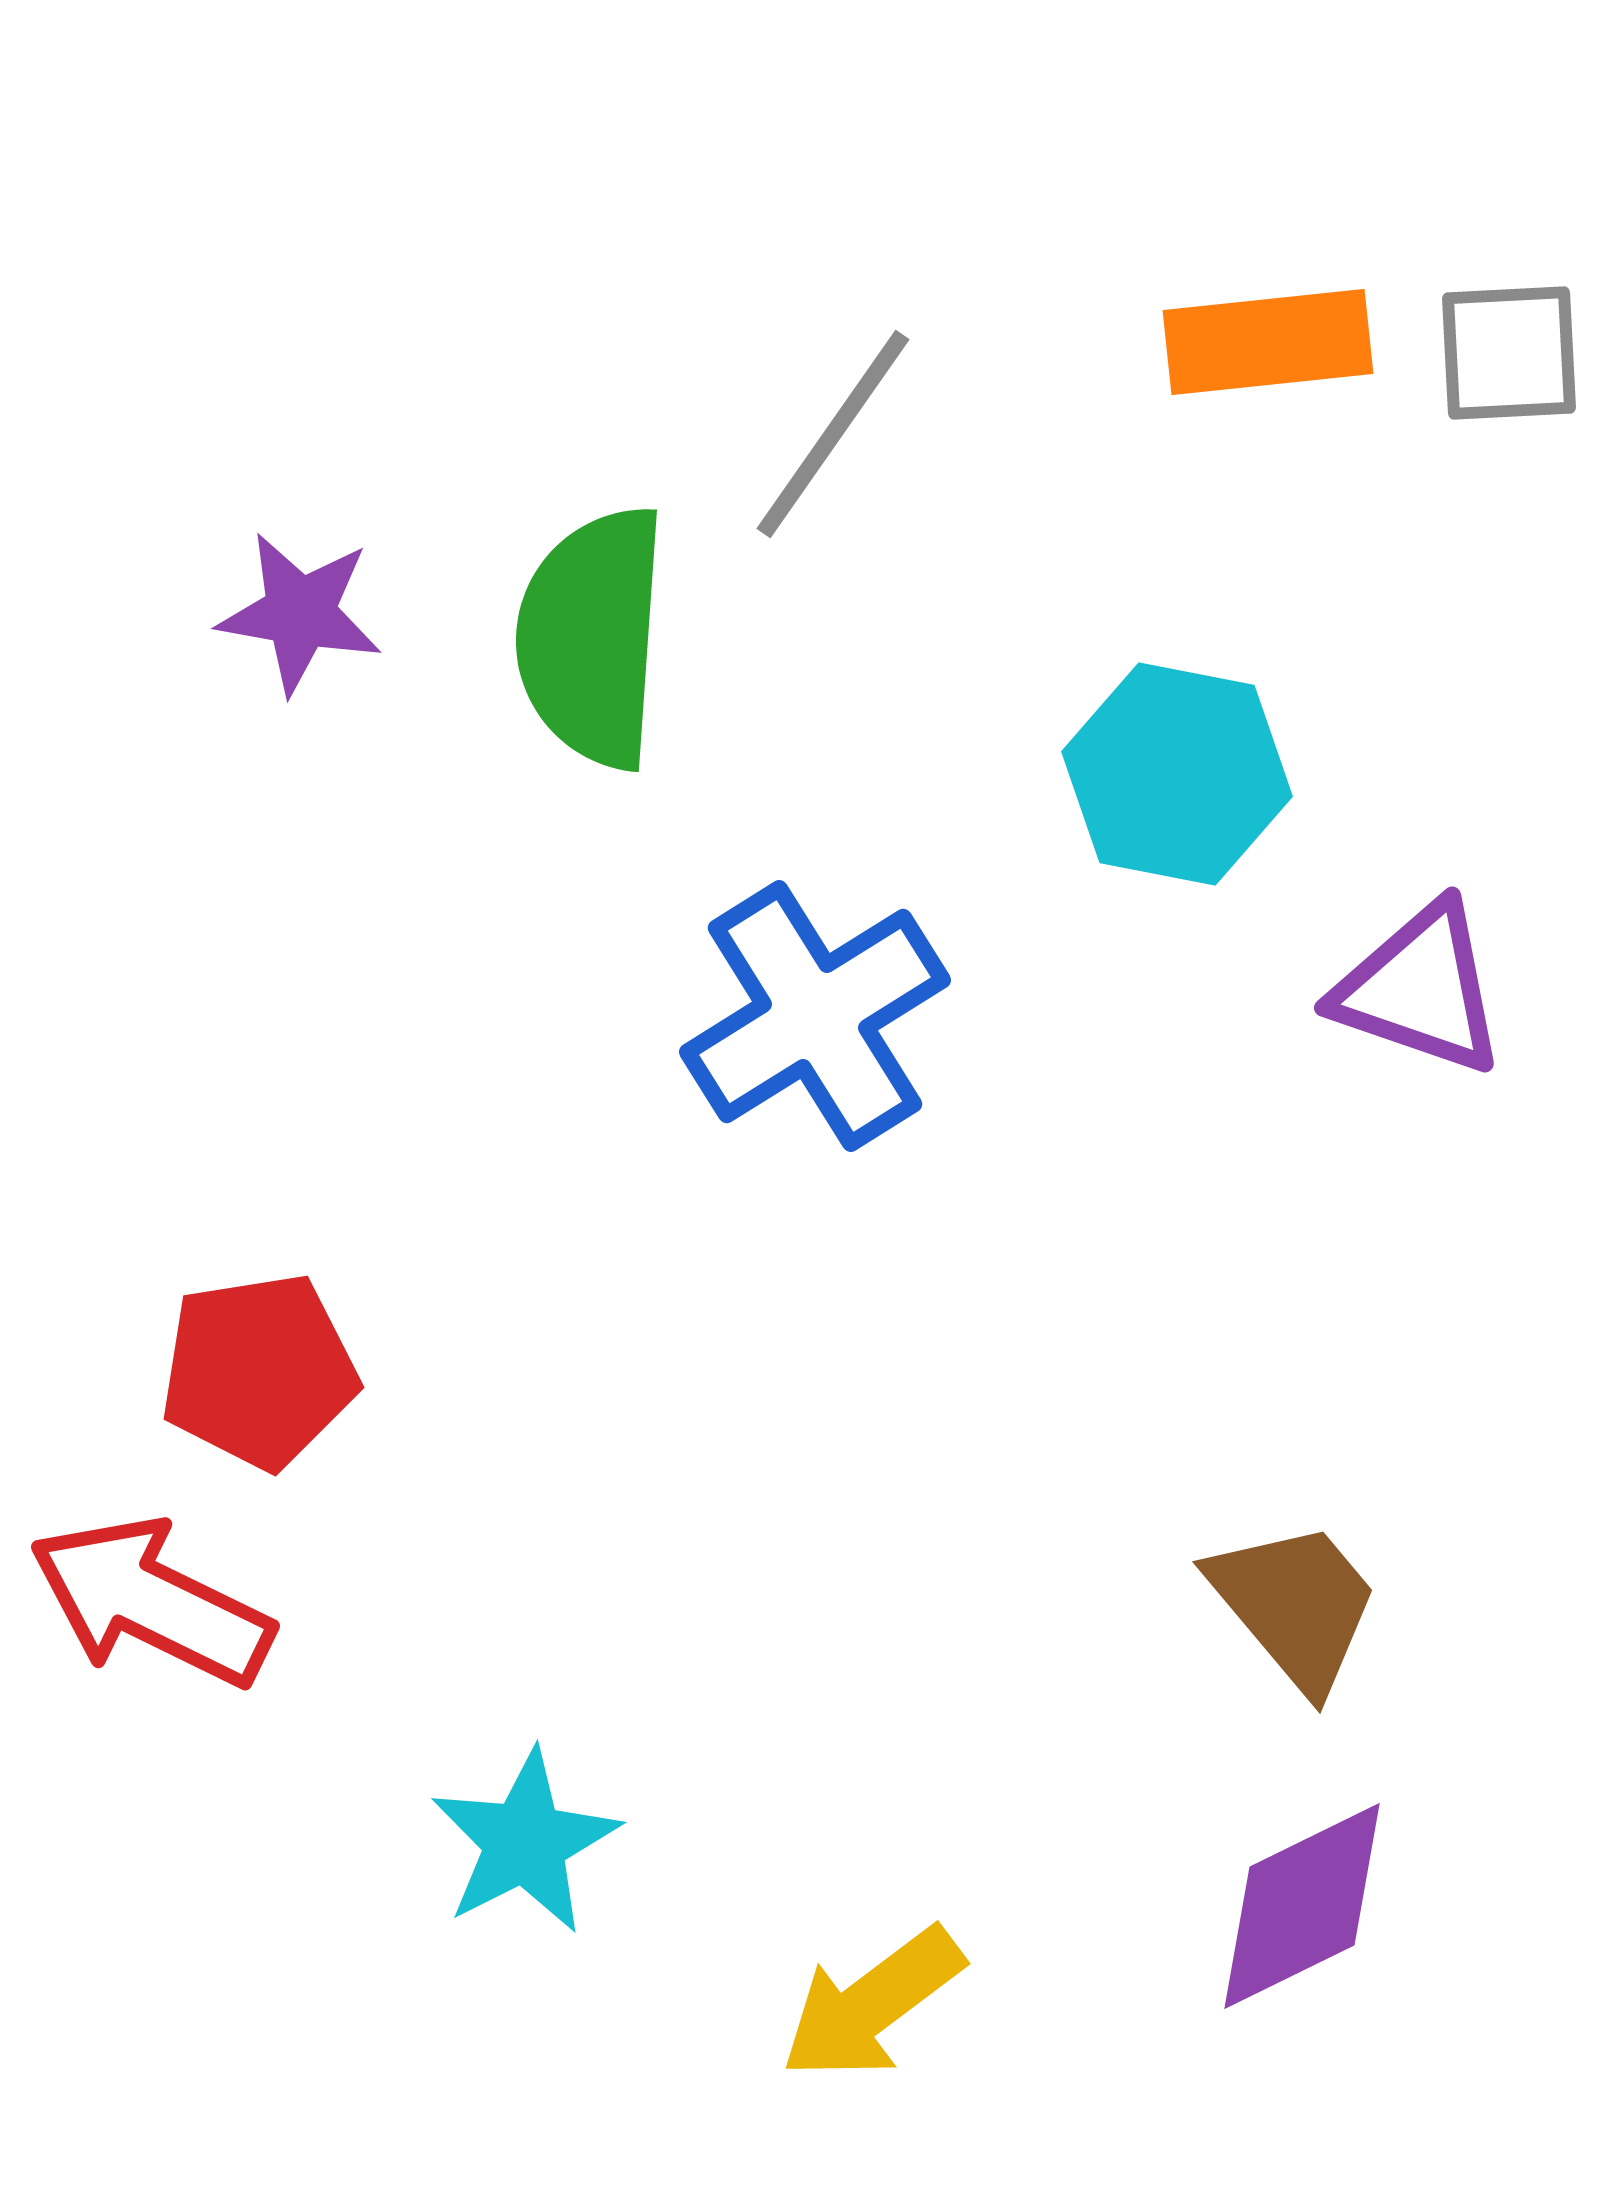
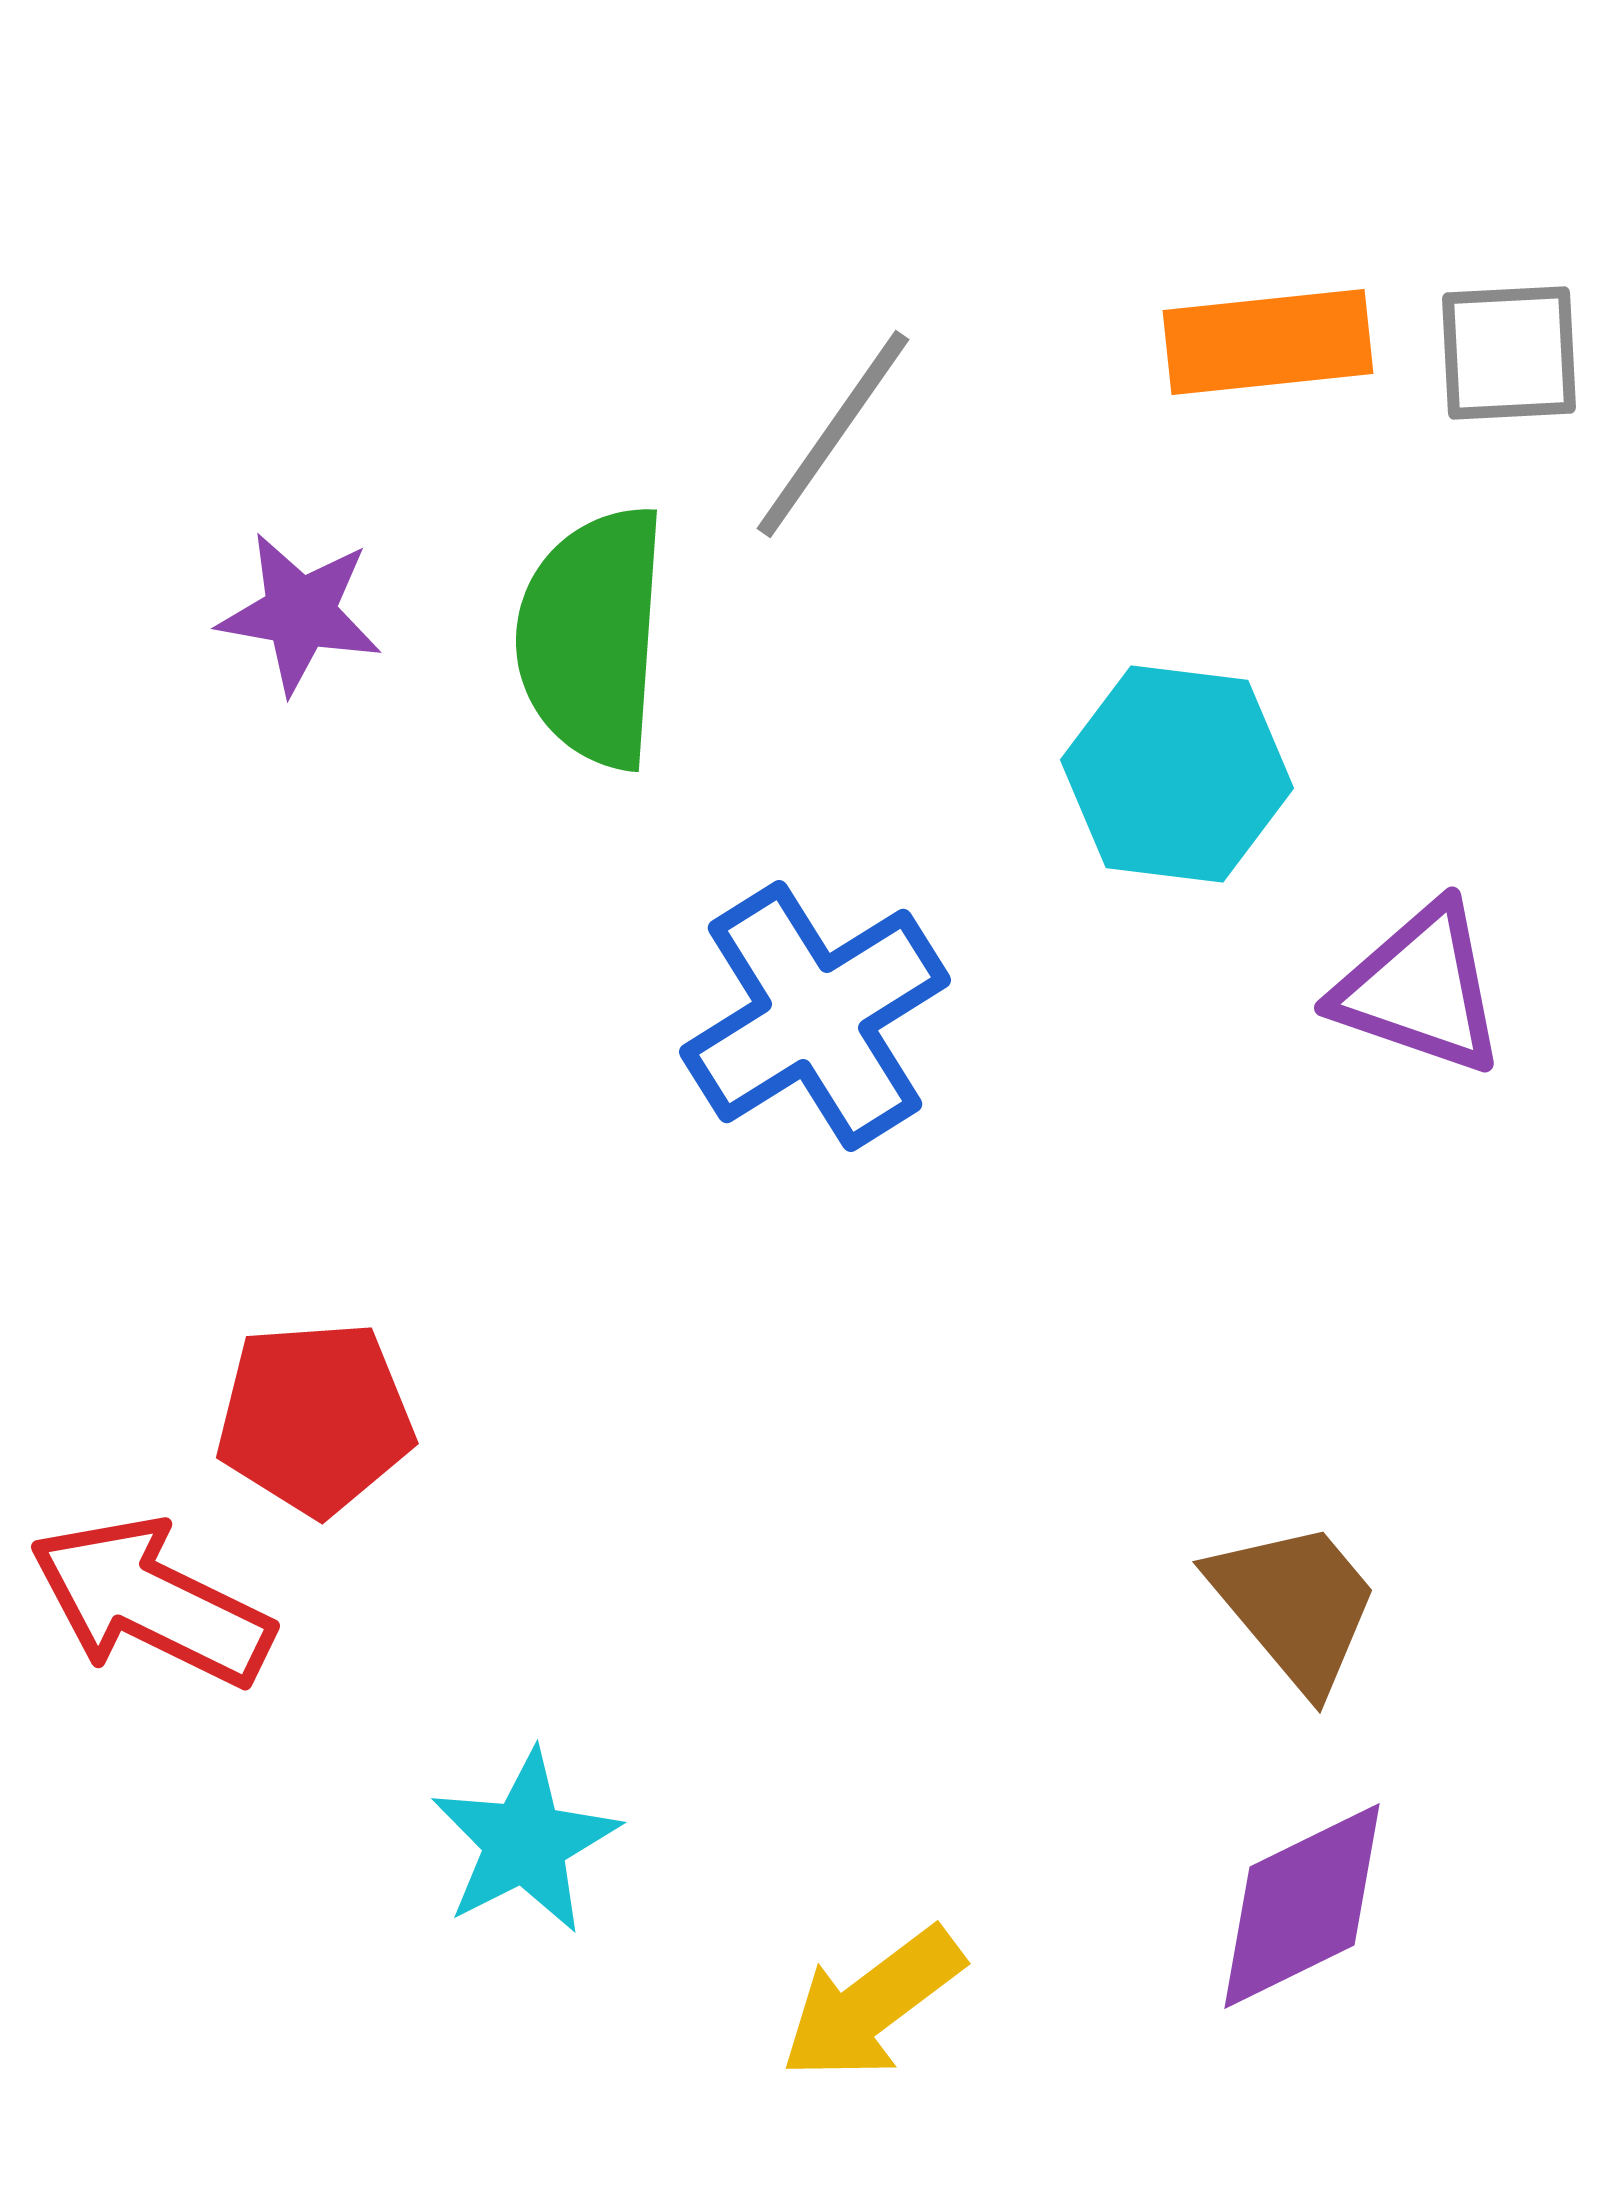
cyan hexagon: rotated 4 degrees counterclockwise
red pentagon: moved 56 px right, 47 px down; rotated 5 degrees clockwise
